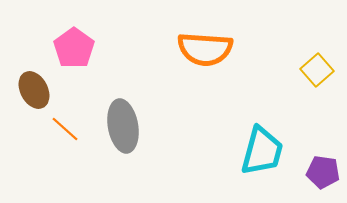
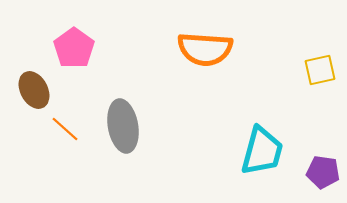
yellow square: moved 3 px right; rotated 28 degrees clockwise
